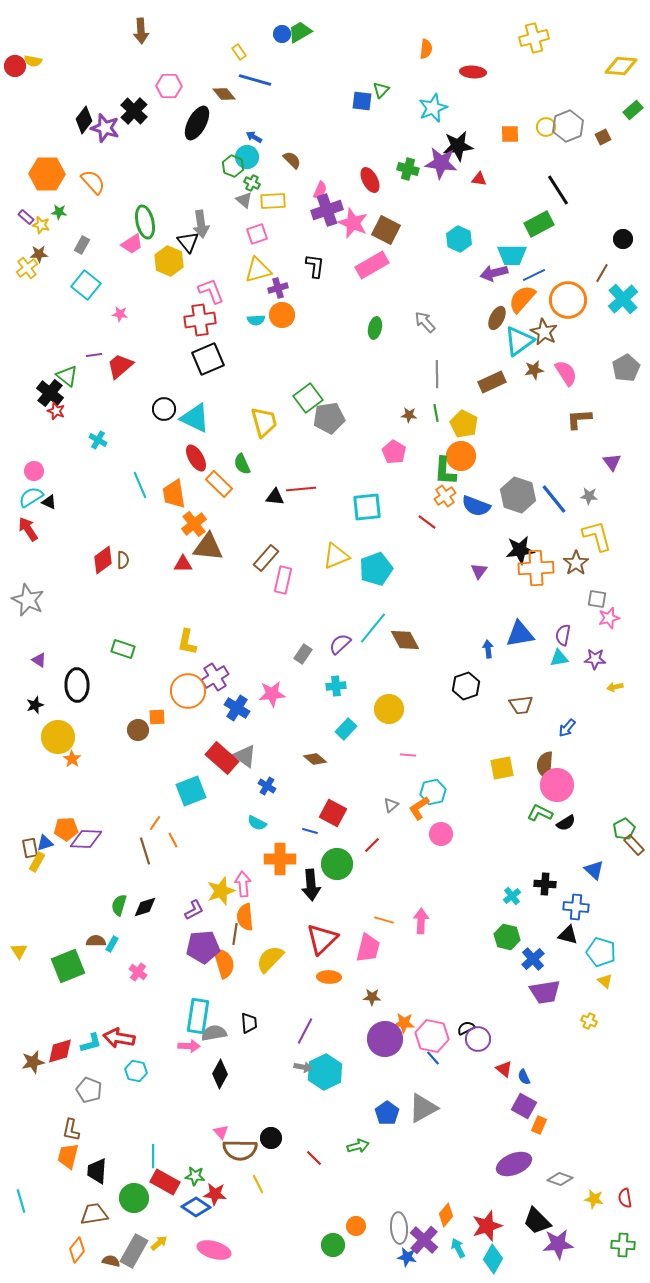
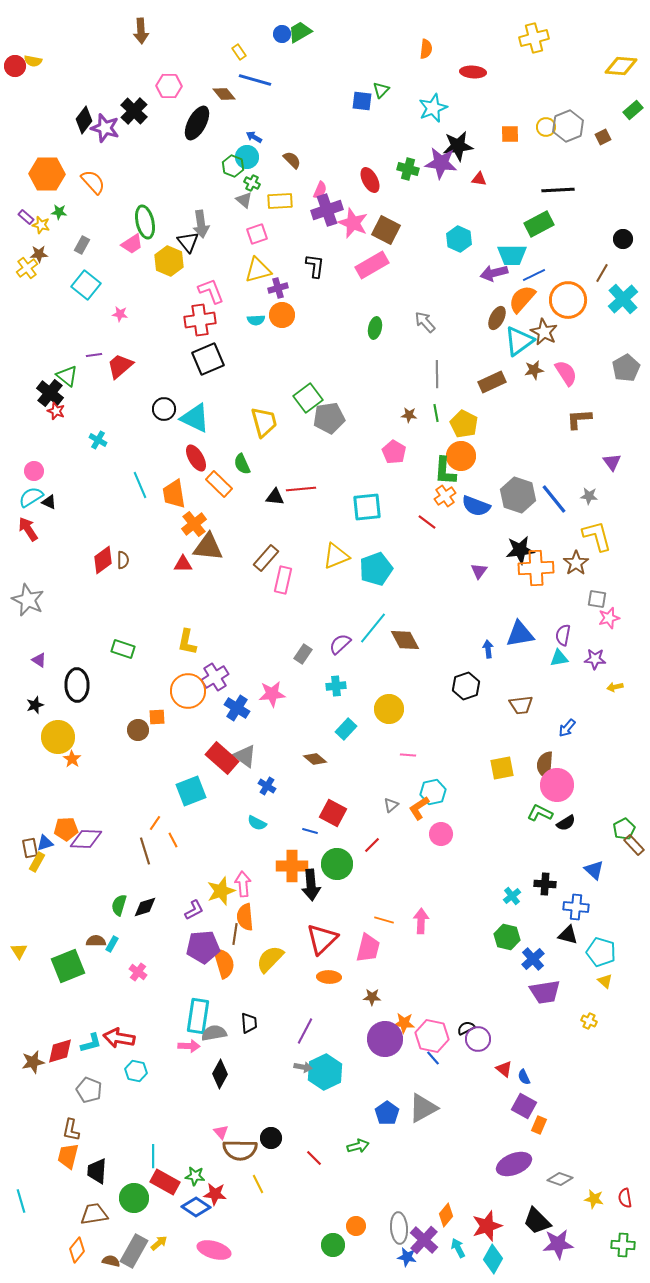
black line at (558, 190): rotated 60 degrees counterclockwise
yellow rectangle at (273, 201): moved 7 px right
orange cross at (280, 859): moved 12 px right, 7 px down
